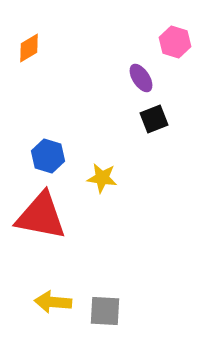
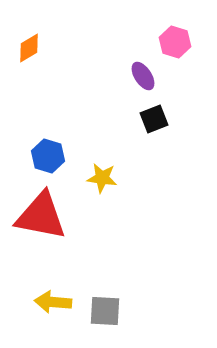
purple ellipse: moved 2 px right, 2 px up
